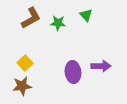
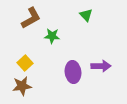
green star: moved 6 px left, 13 px down
